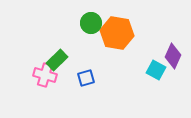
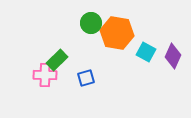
cyan square: moved 10 px left, 18 px up
pink cross: rotated 15 degrees counterclockwise
